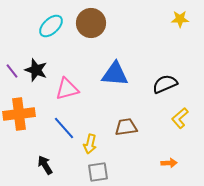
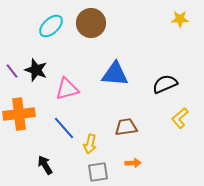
orange arrow: moved 36 px left
